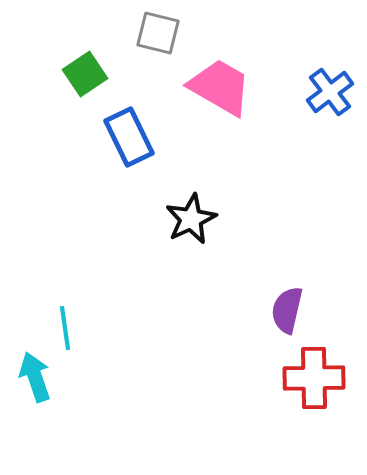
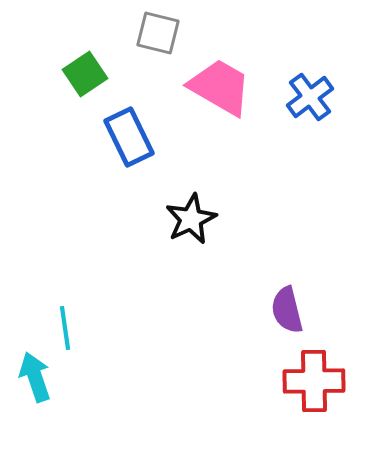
blue cross: moved 20 px left, 5 px down
purple semicircle: rotated 27 degrees counterclockwise
red cross: moved 3 px down
